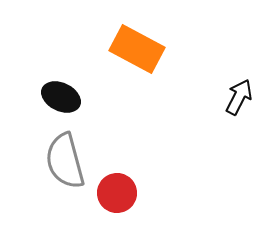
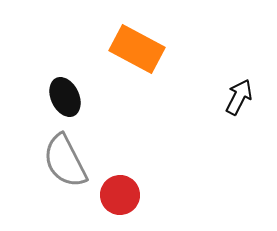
black ellipse: moved 4 px right; rotated 39 degrees clockwise
gray semicircle: rotated 12 degrees counterclockwise
red circle: moved 3 px right, 2 px down
